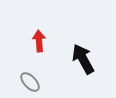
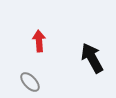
black arrow: moved 9 px right, 1 px up
